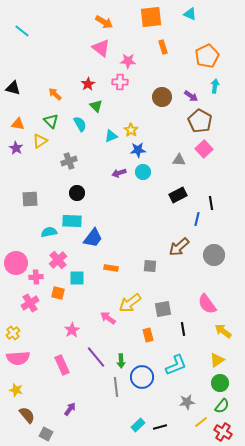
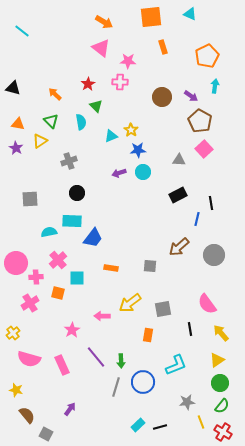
cyan semicircle at (80, 124): moved 1 px right, 2 px up; rotated 21 degrees clockwise
pink arrow at (108, 318): moved 6 px left, 2 px up; rotated 35 degrees counterclockwise
black line at (183, 329): moved 7 px right
yellow arrow at (223, 331): moved 2 px left, 2 px down; rotated 12 degrees clockwise
orange rectangle at (148, 335): rotated 24 degrees clockwise
pink semicircle at (18, 358): moved 11 px right, 1 px down; rotated 20 degrees clockwise
blue circle at (142, 377): moved 1 px right, 5 px down
gray line at (116, 387): rotated 24 degrees clockwise
yellow line at (201, 422): rotated 72 degrees counterclockwise
